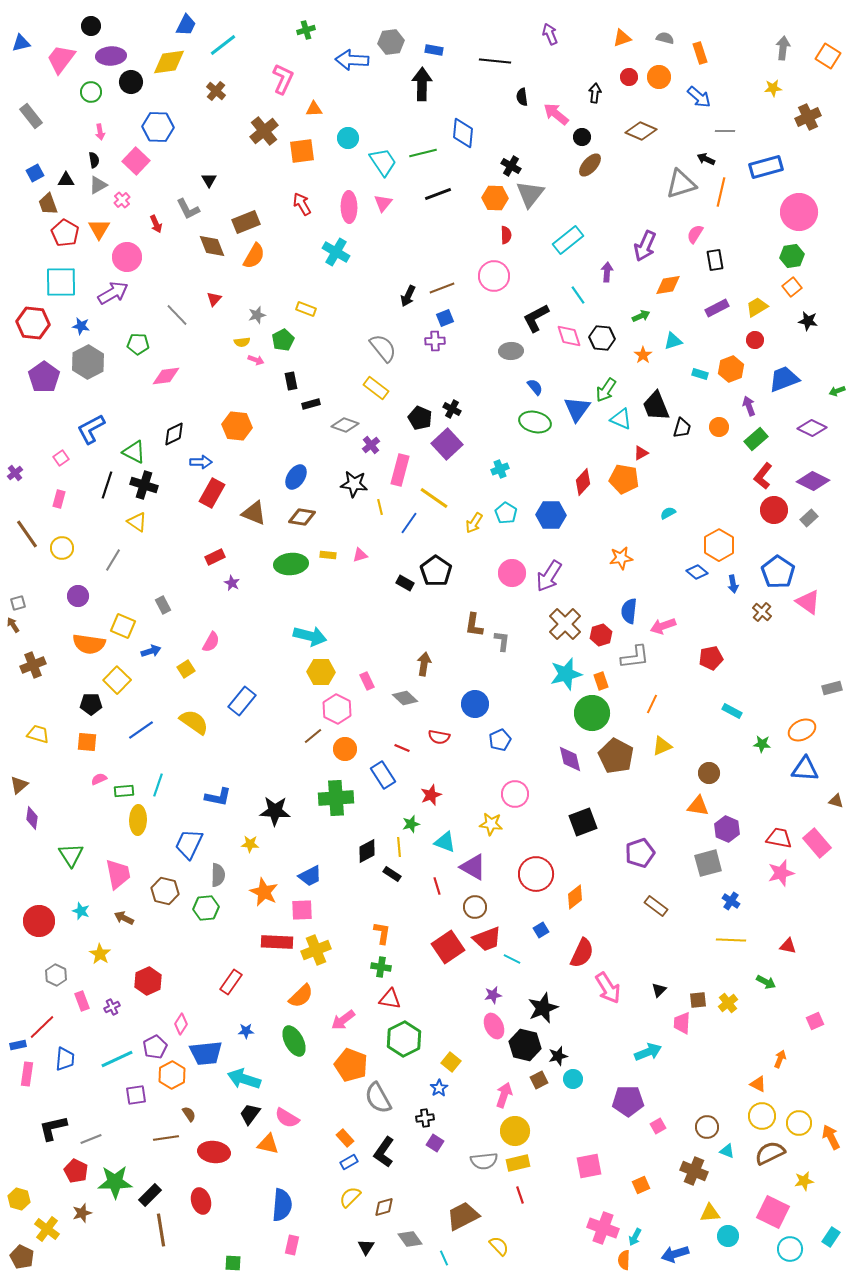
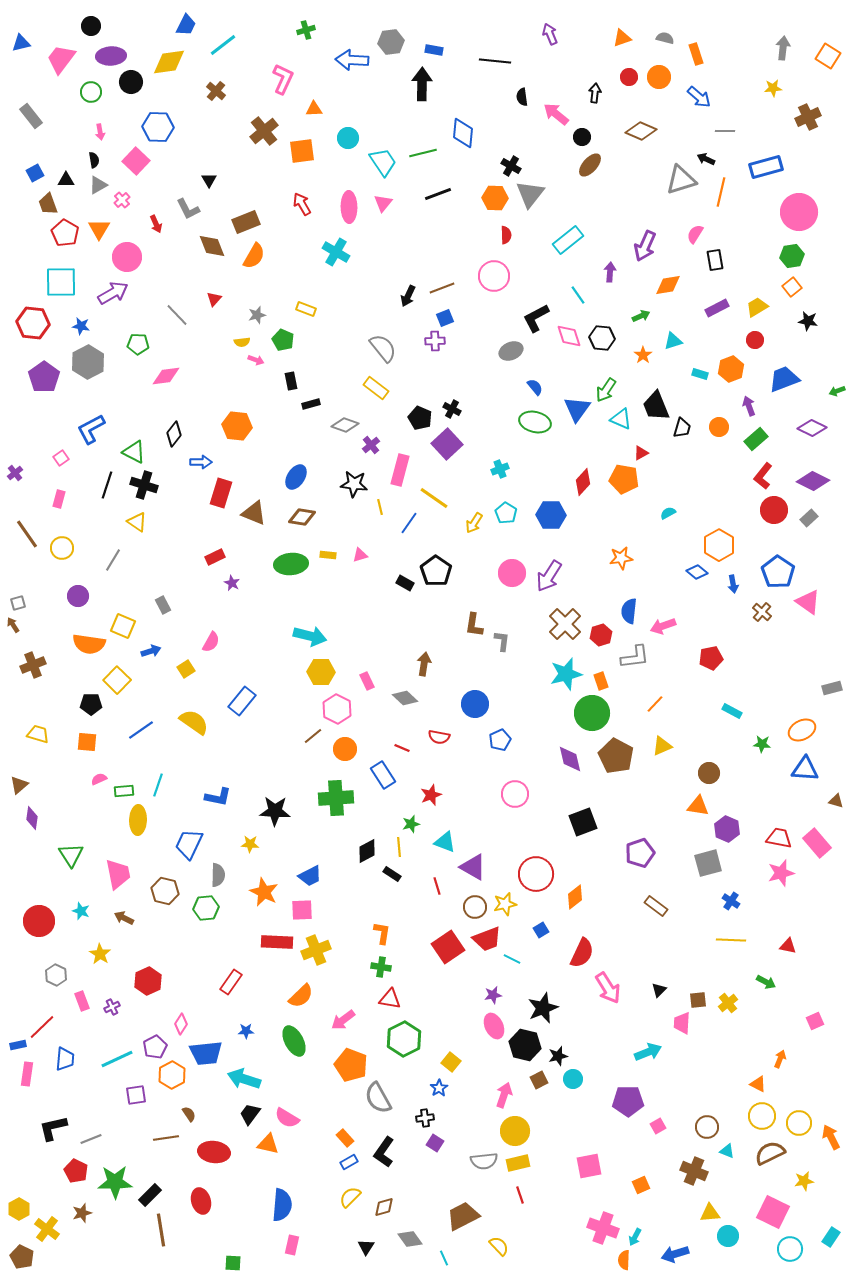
orange rectangle at (700, 53): moved 4 px left, 1 px down
gray triangle at (681, 184): moved 4 px up
purple arrow at (607, 272): moved 3 px right
green pentagon at (283, 340): rotated 20 degrees counterclockwise
gray ellipse at (511, 351): rotated 20 degrees counterclockwise
black diamond at (174, 434): rotated 25 degrees counterclockwise
red rectangle at (212, 493): moved 9 px right; rotated 12 degrees counterclockwise
orange line at (652, 704): moved 3 px right; rotated 18 degrees clockwise
yellow star at (491, 824): moved 14 px right, 80 px down; rotated 20 degrees counterclockwise
yellow hexagon at (19, 1199): moved 10 px down; rotated 15 degrees clockwise
